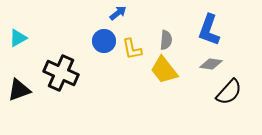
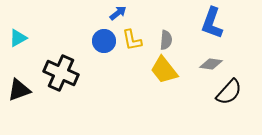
blue L-shape: moved 3 px right, 7 px up
yellow L-shape: moved 9 px up
